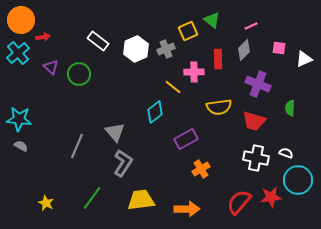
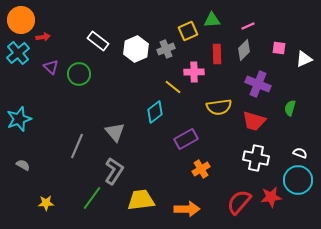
green triangle: rotated 42 degrees counterclockwise
pink line: moved 3 px left
red rectangle: moved 1 px left, 5 px up
green semicircle: rotated 14 degrees clockwise
cyan star: rotated 25 degrees counterclockwise
gray semicircle: moved 2 px right, 19 px down
white semicircle: moved 14 px right
gray L-shape: moved 9 px left, 8 px down
yellow star: rotated 28 degrees counterclockwise
